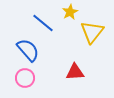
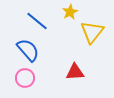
blue line: moved 6 px left, 2 px up
